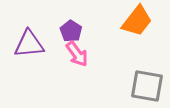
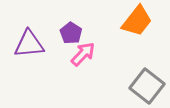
purple pentagon: moved 2 px down
pink arrow: moved 6 px right; rotated 100 degrees counterclockwise
gray square: rotated 28 degrees clockwise
